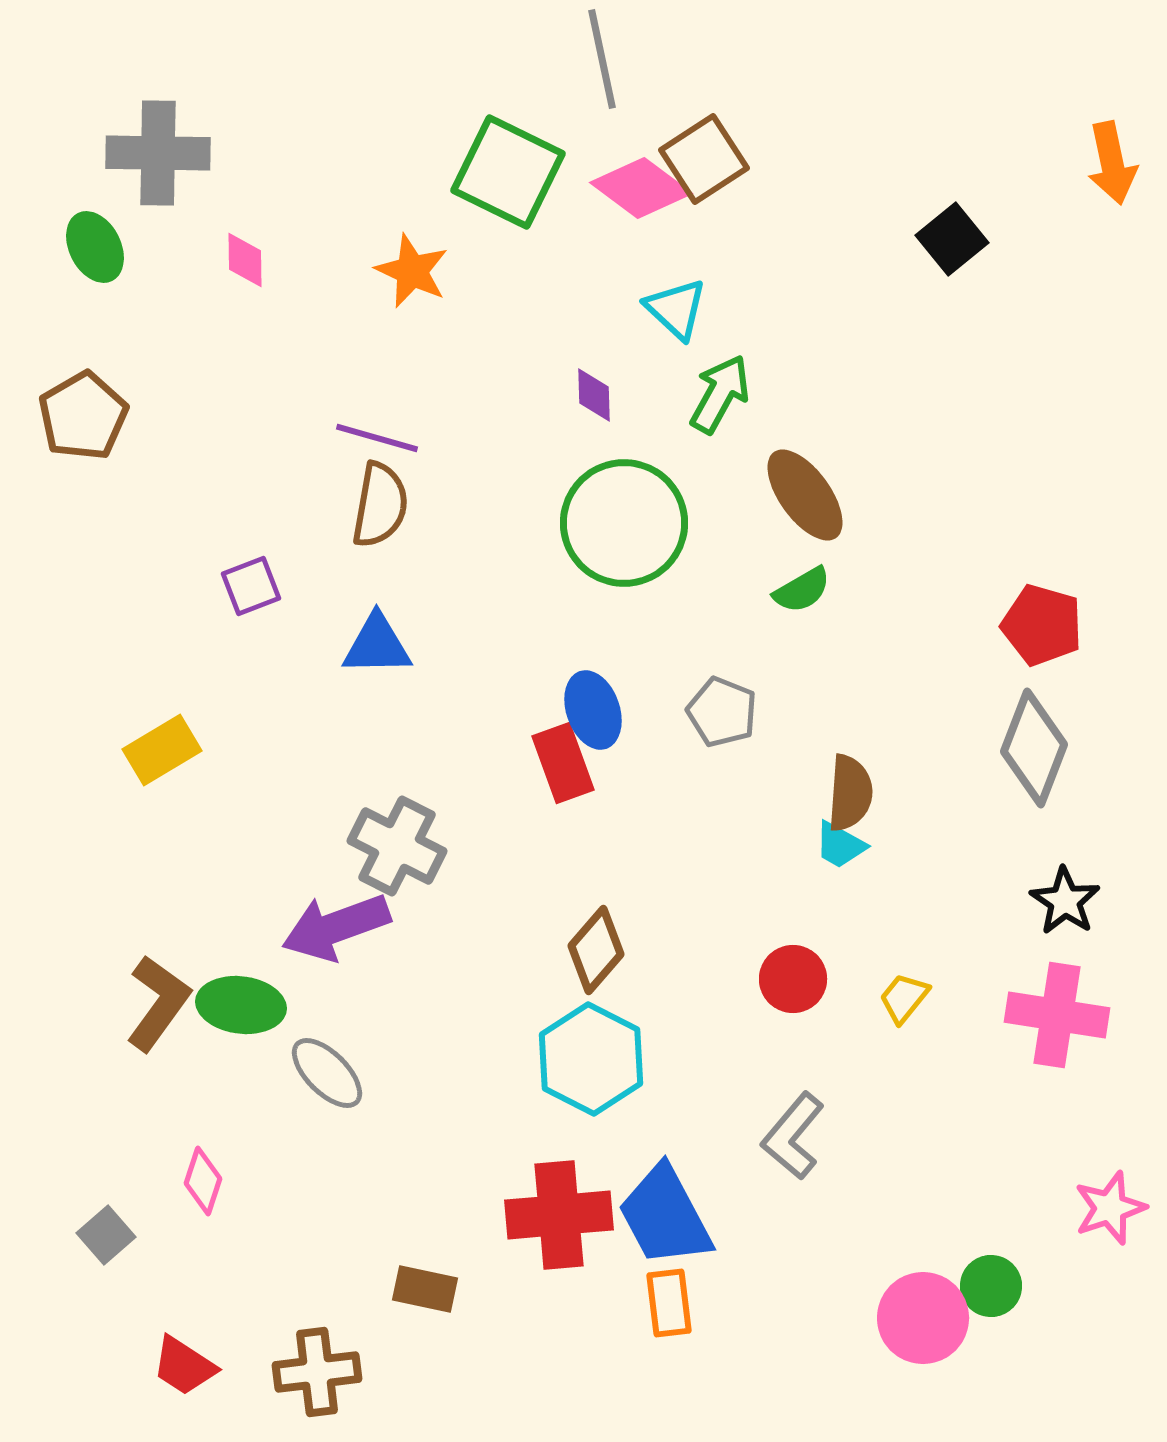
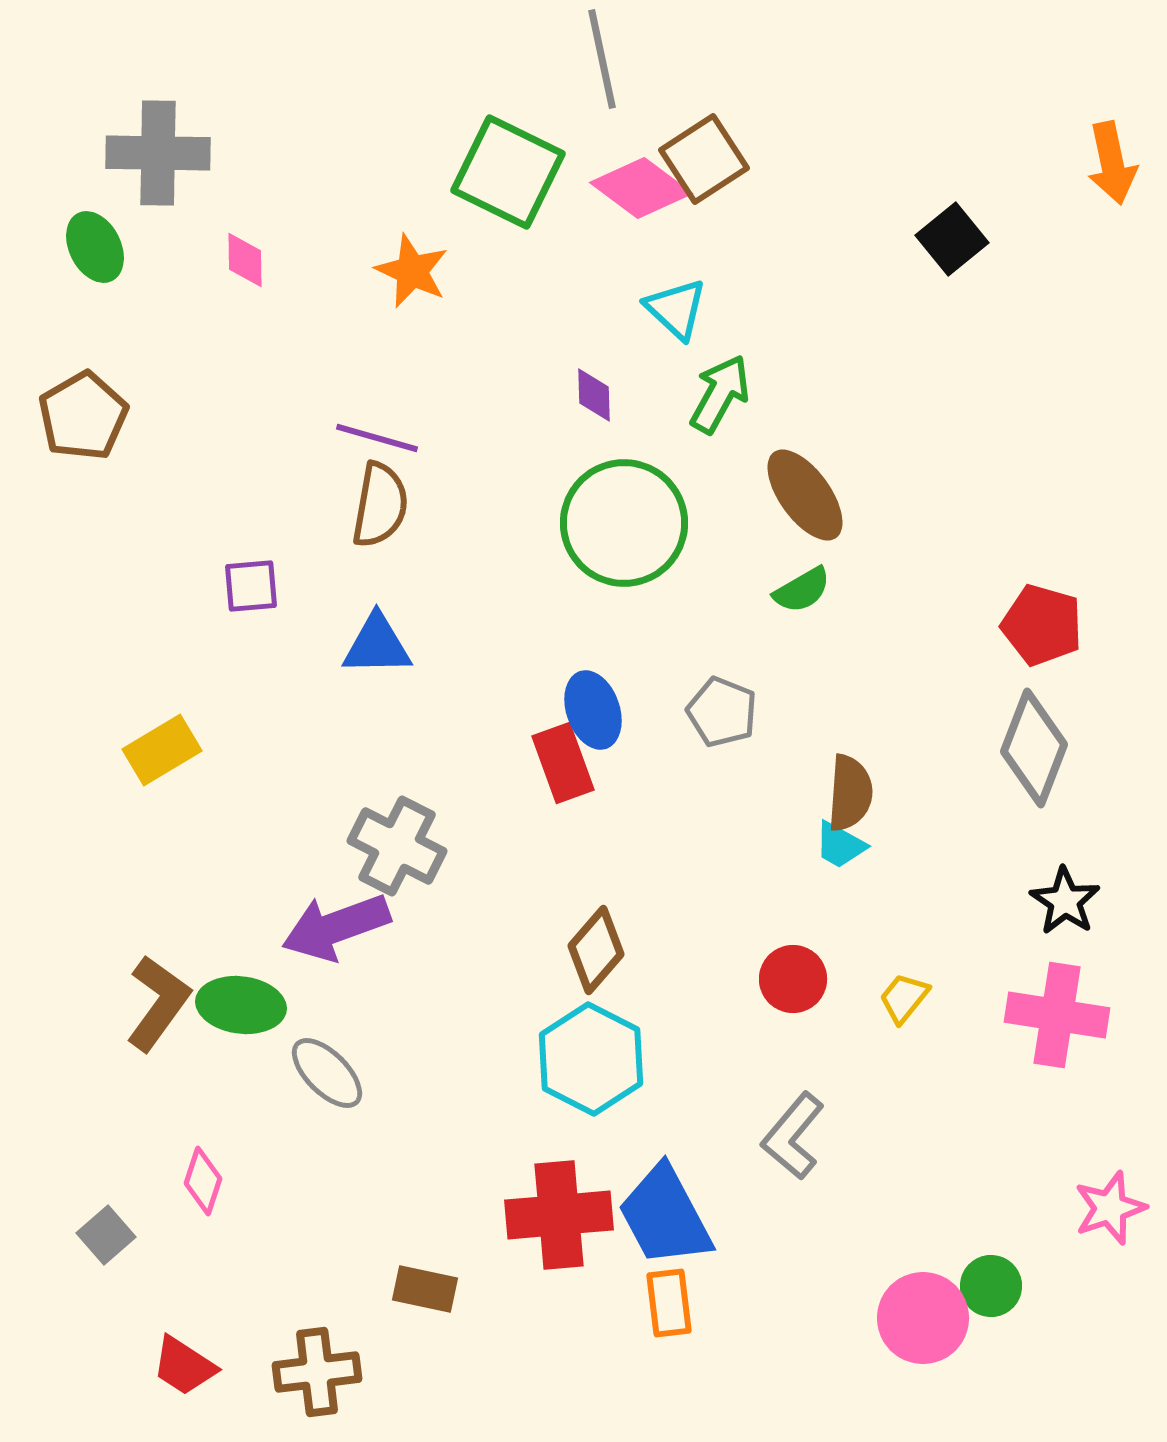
purple square at (251, 586): rotated 16 degrees clockwise
